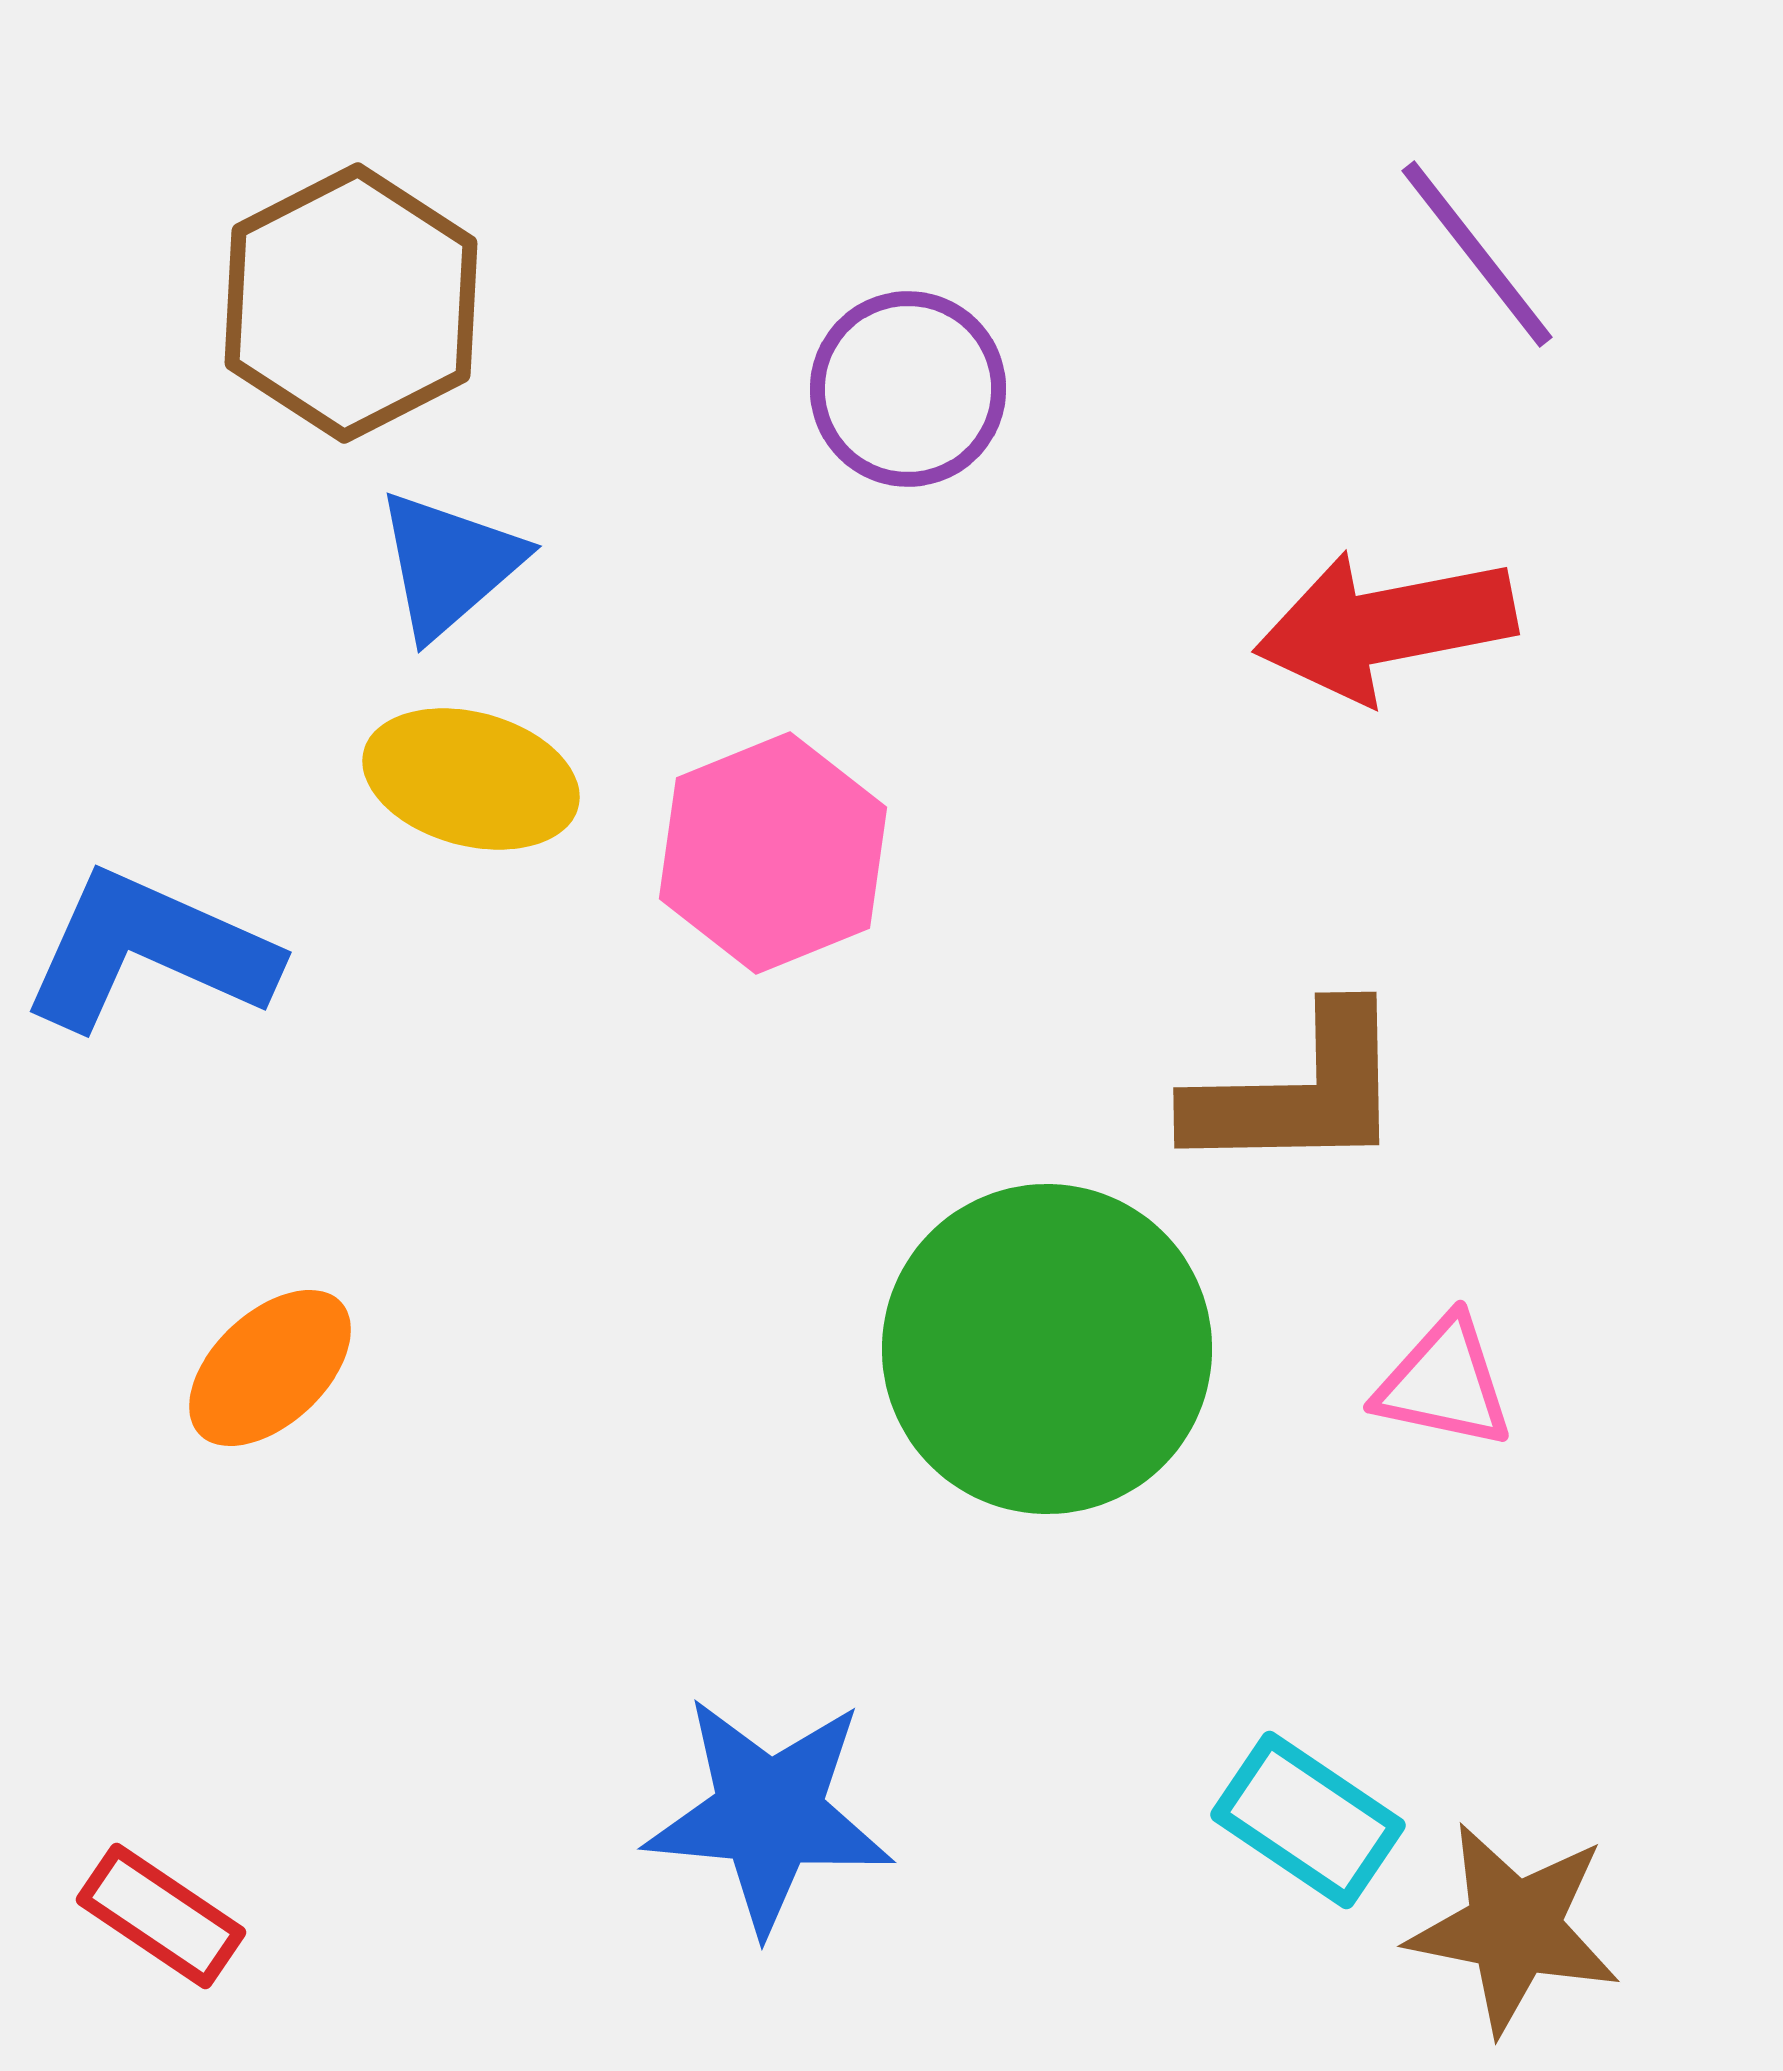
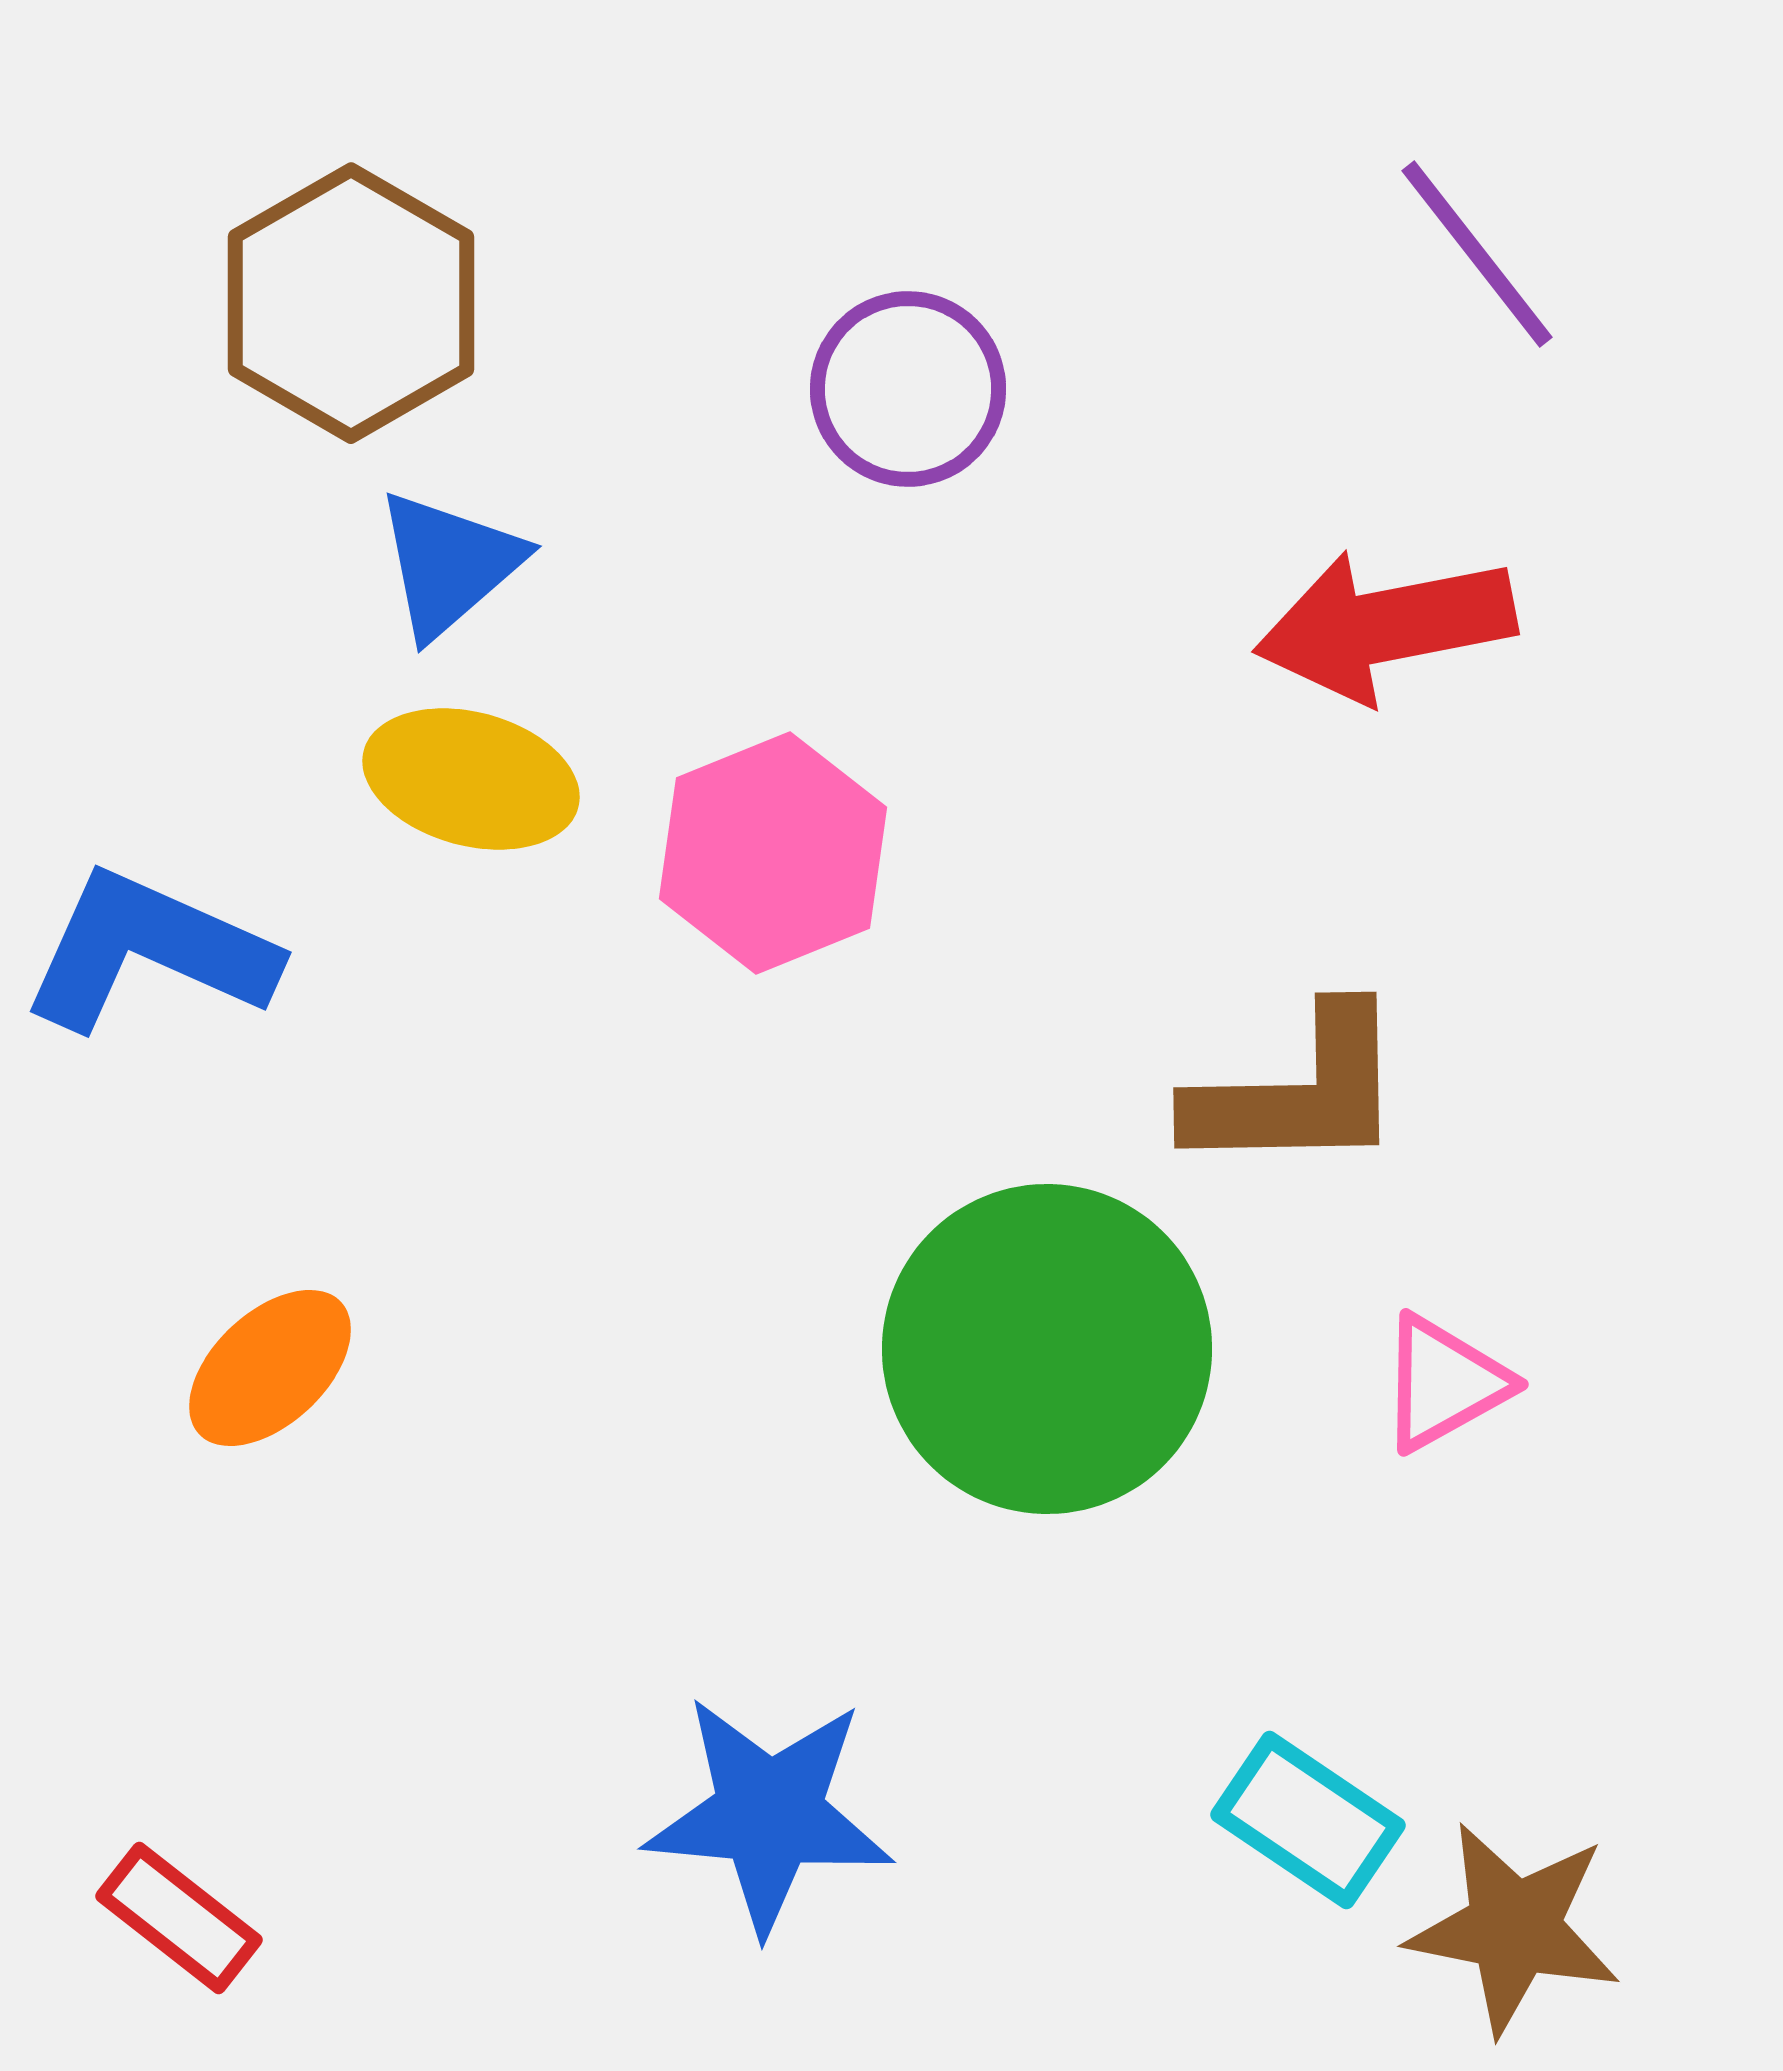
brown hexagon: rotated 3 degrees counterclockwise
pink triangle: rotated 41 degrees counterclockwise
red rectangle: moved 18 px right, 2 px down; rotated 4 degrees clockwise
